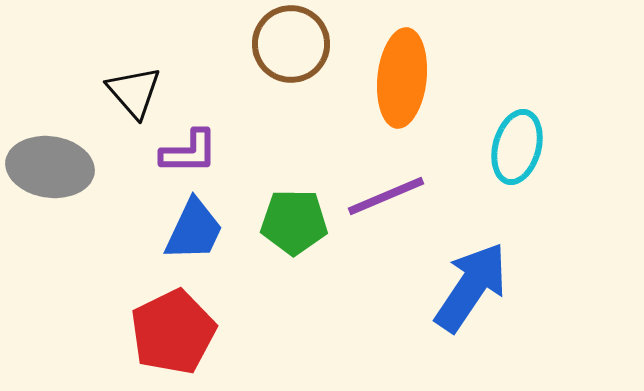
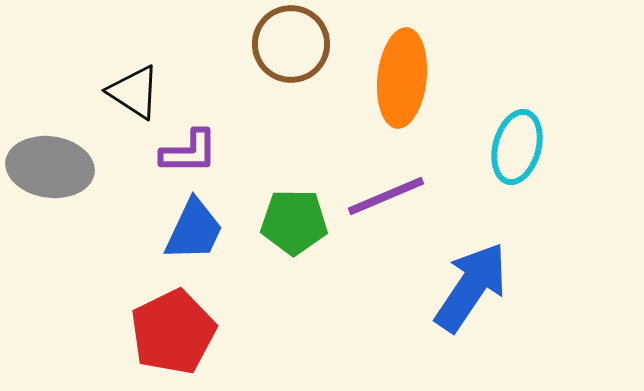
black triangle: rotated 16 degrees counterclockwise
